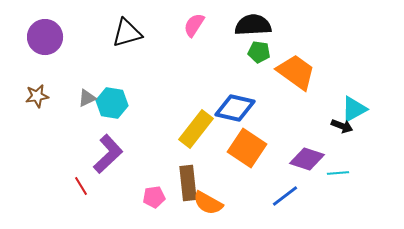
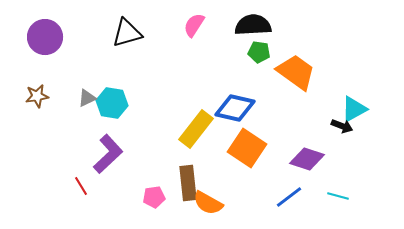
cyan line: moved 23 px down; rotated 20 degrees clockwise
blue line: moved 4 px right, 1 px down
